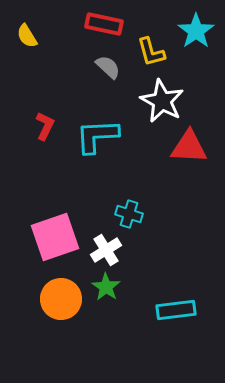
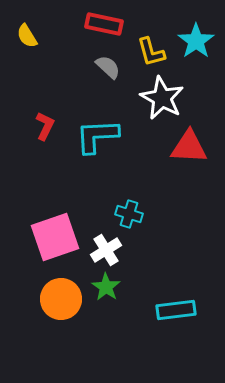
cyan star: moved 10 px down
white star: moved 3 px up
